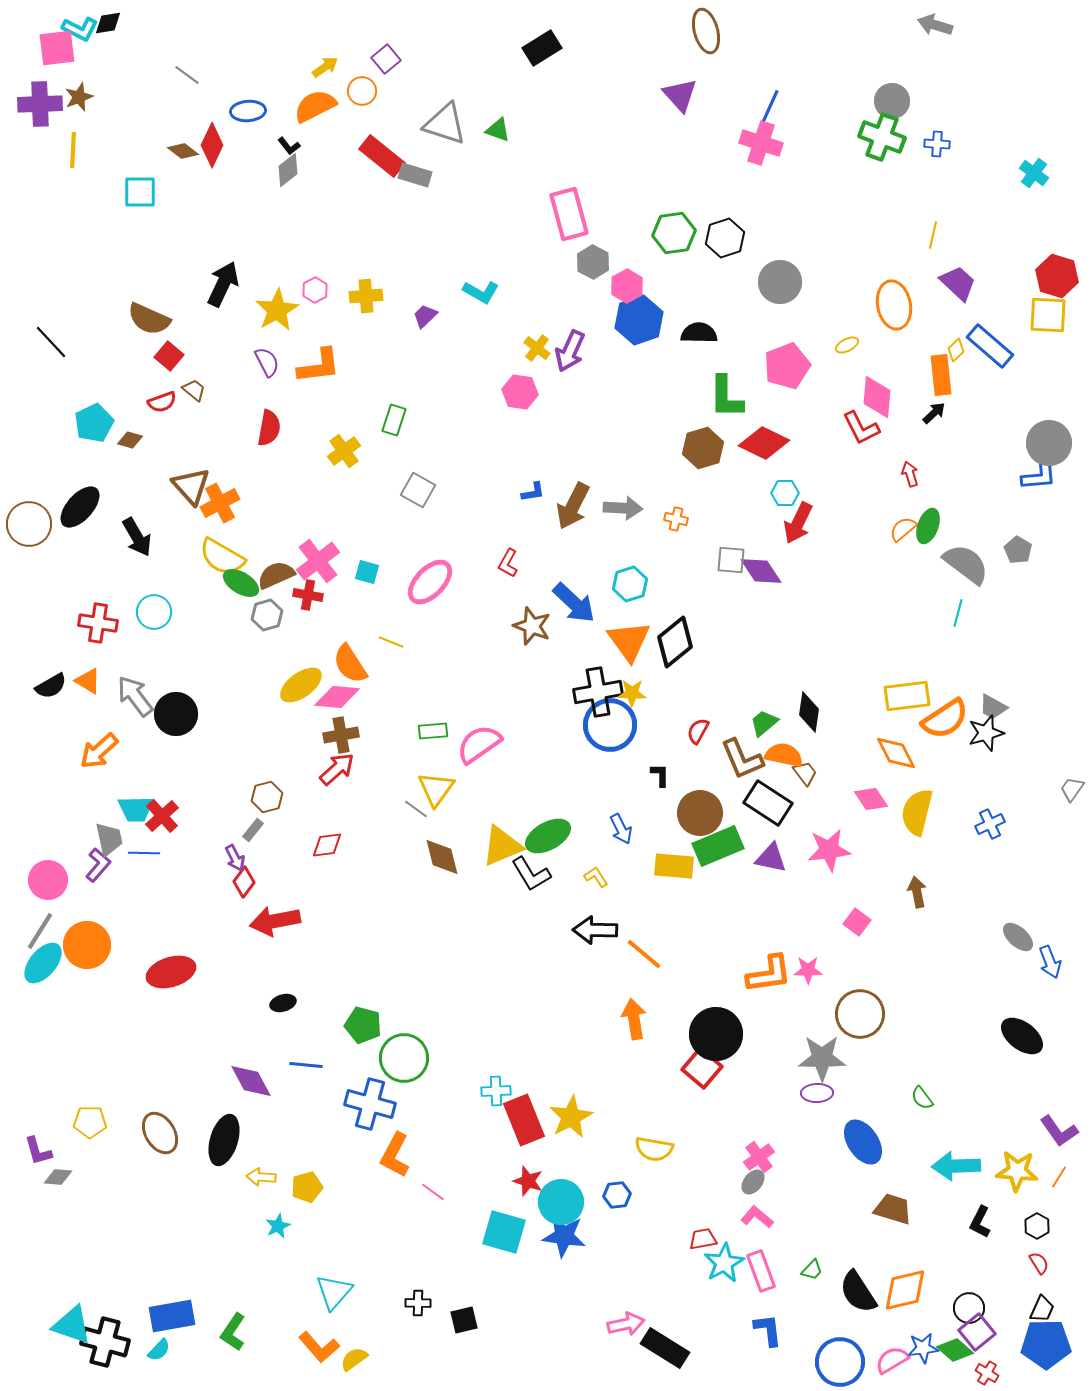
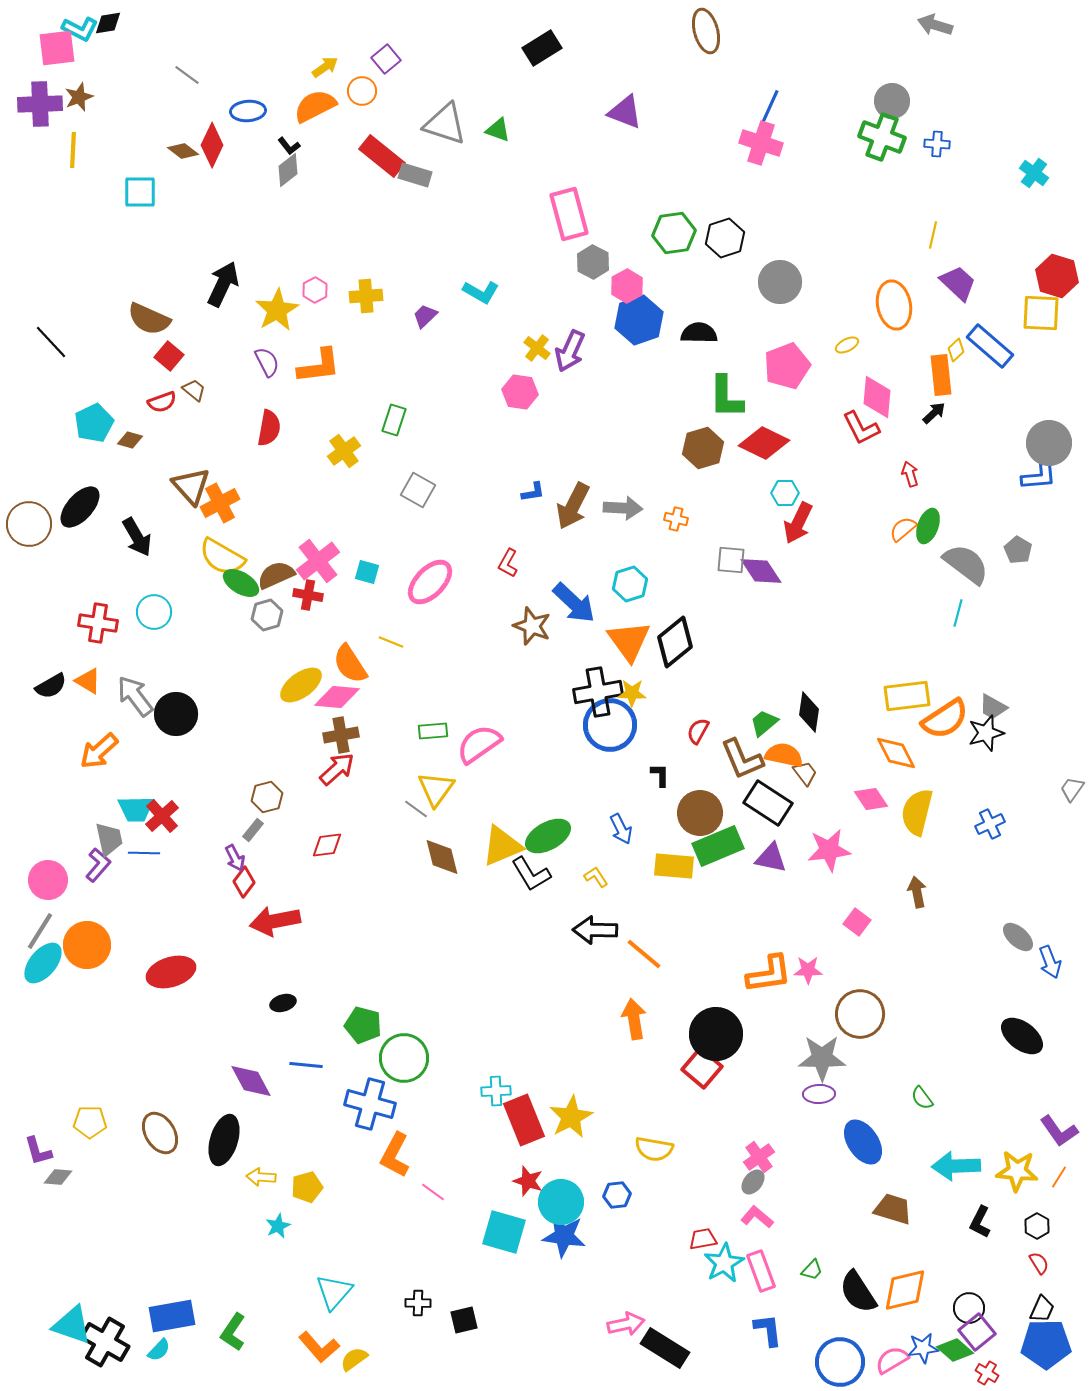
purple triangle at (680, 95): moved 55 px left, 17 px down; rotated 27 degrees counterclockwise
yellow square at (1048, 315): moved 7 px left, 2 px up
purple ellipse at (817, 1093): moved 2 px right, 1 px down
black cross at (105, 1342): rotated 15 degrees clockwise
